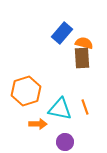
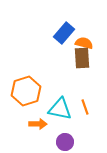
blue rectangle: moved 2 px right
